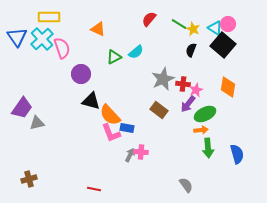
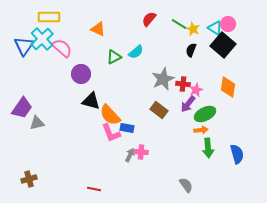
blue triangle: moved 7 px right, 9 px down; rotated 10 degrees clockwise
pink semicircle: rotated 30 degrees counterclockwise
